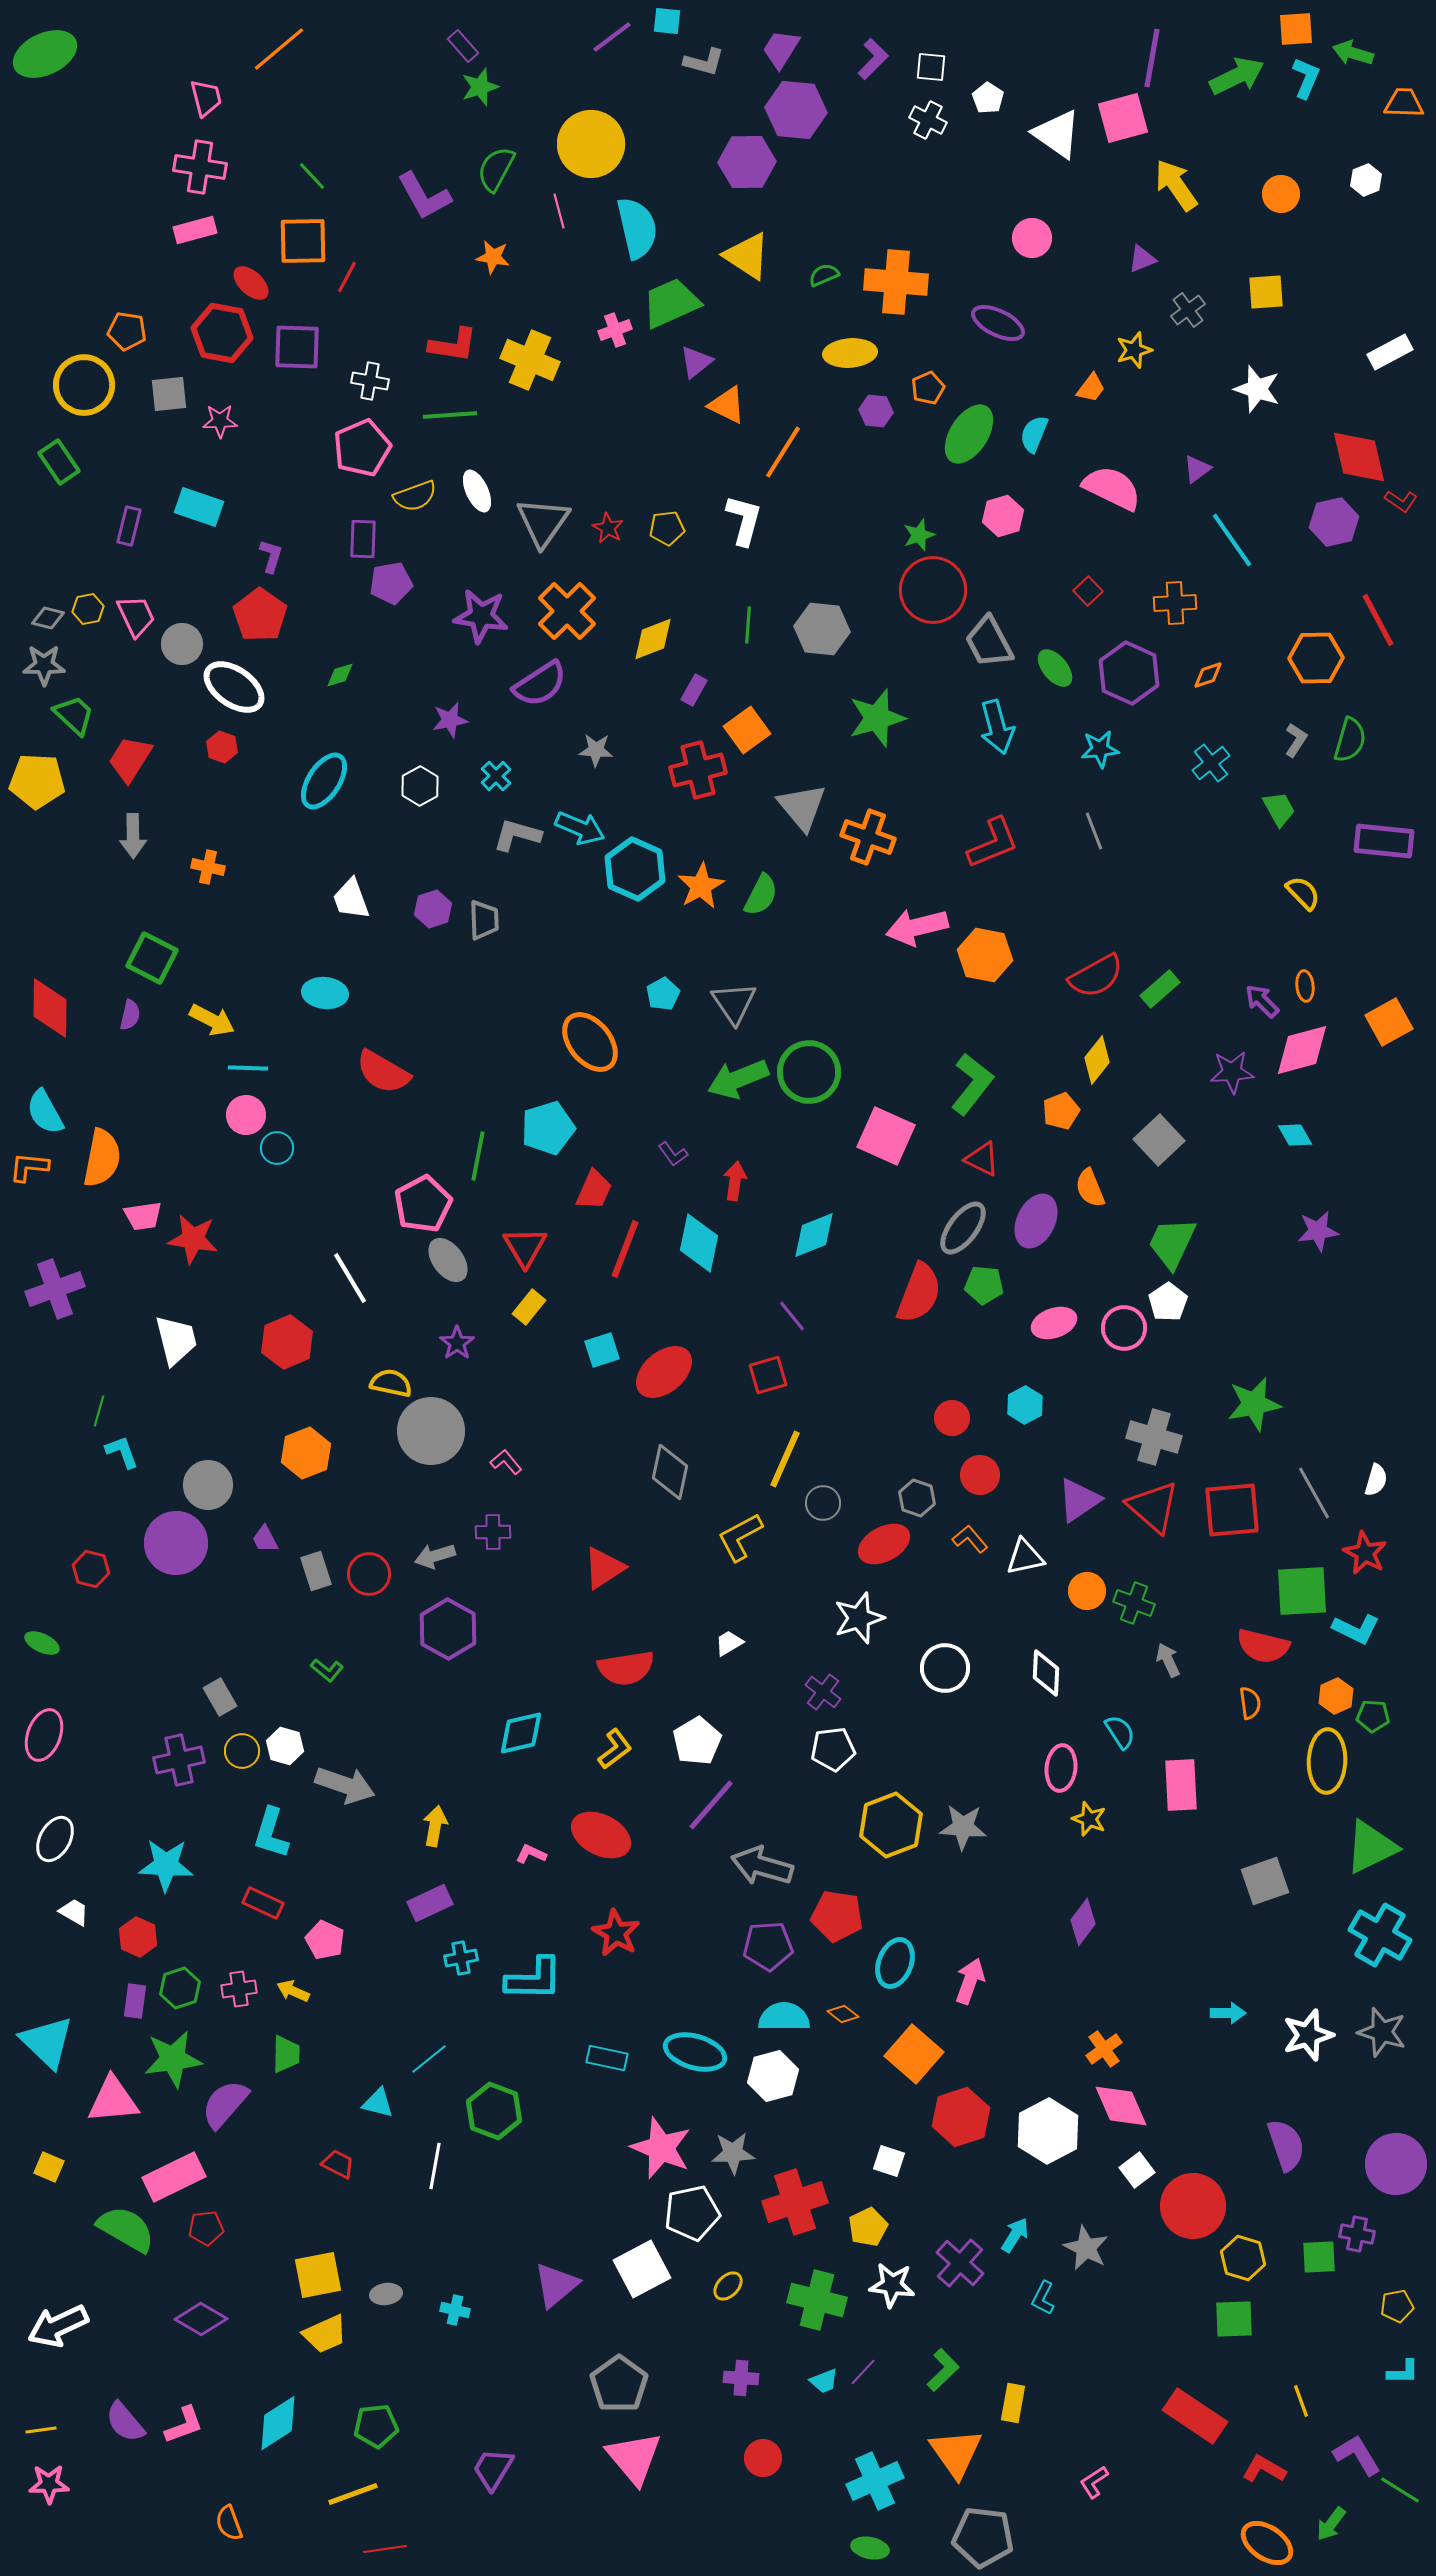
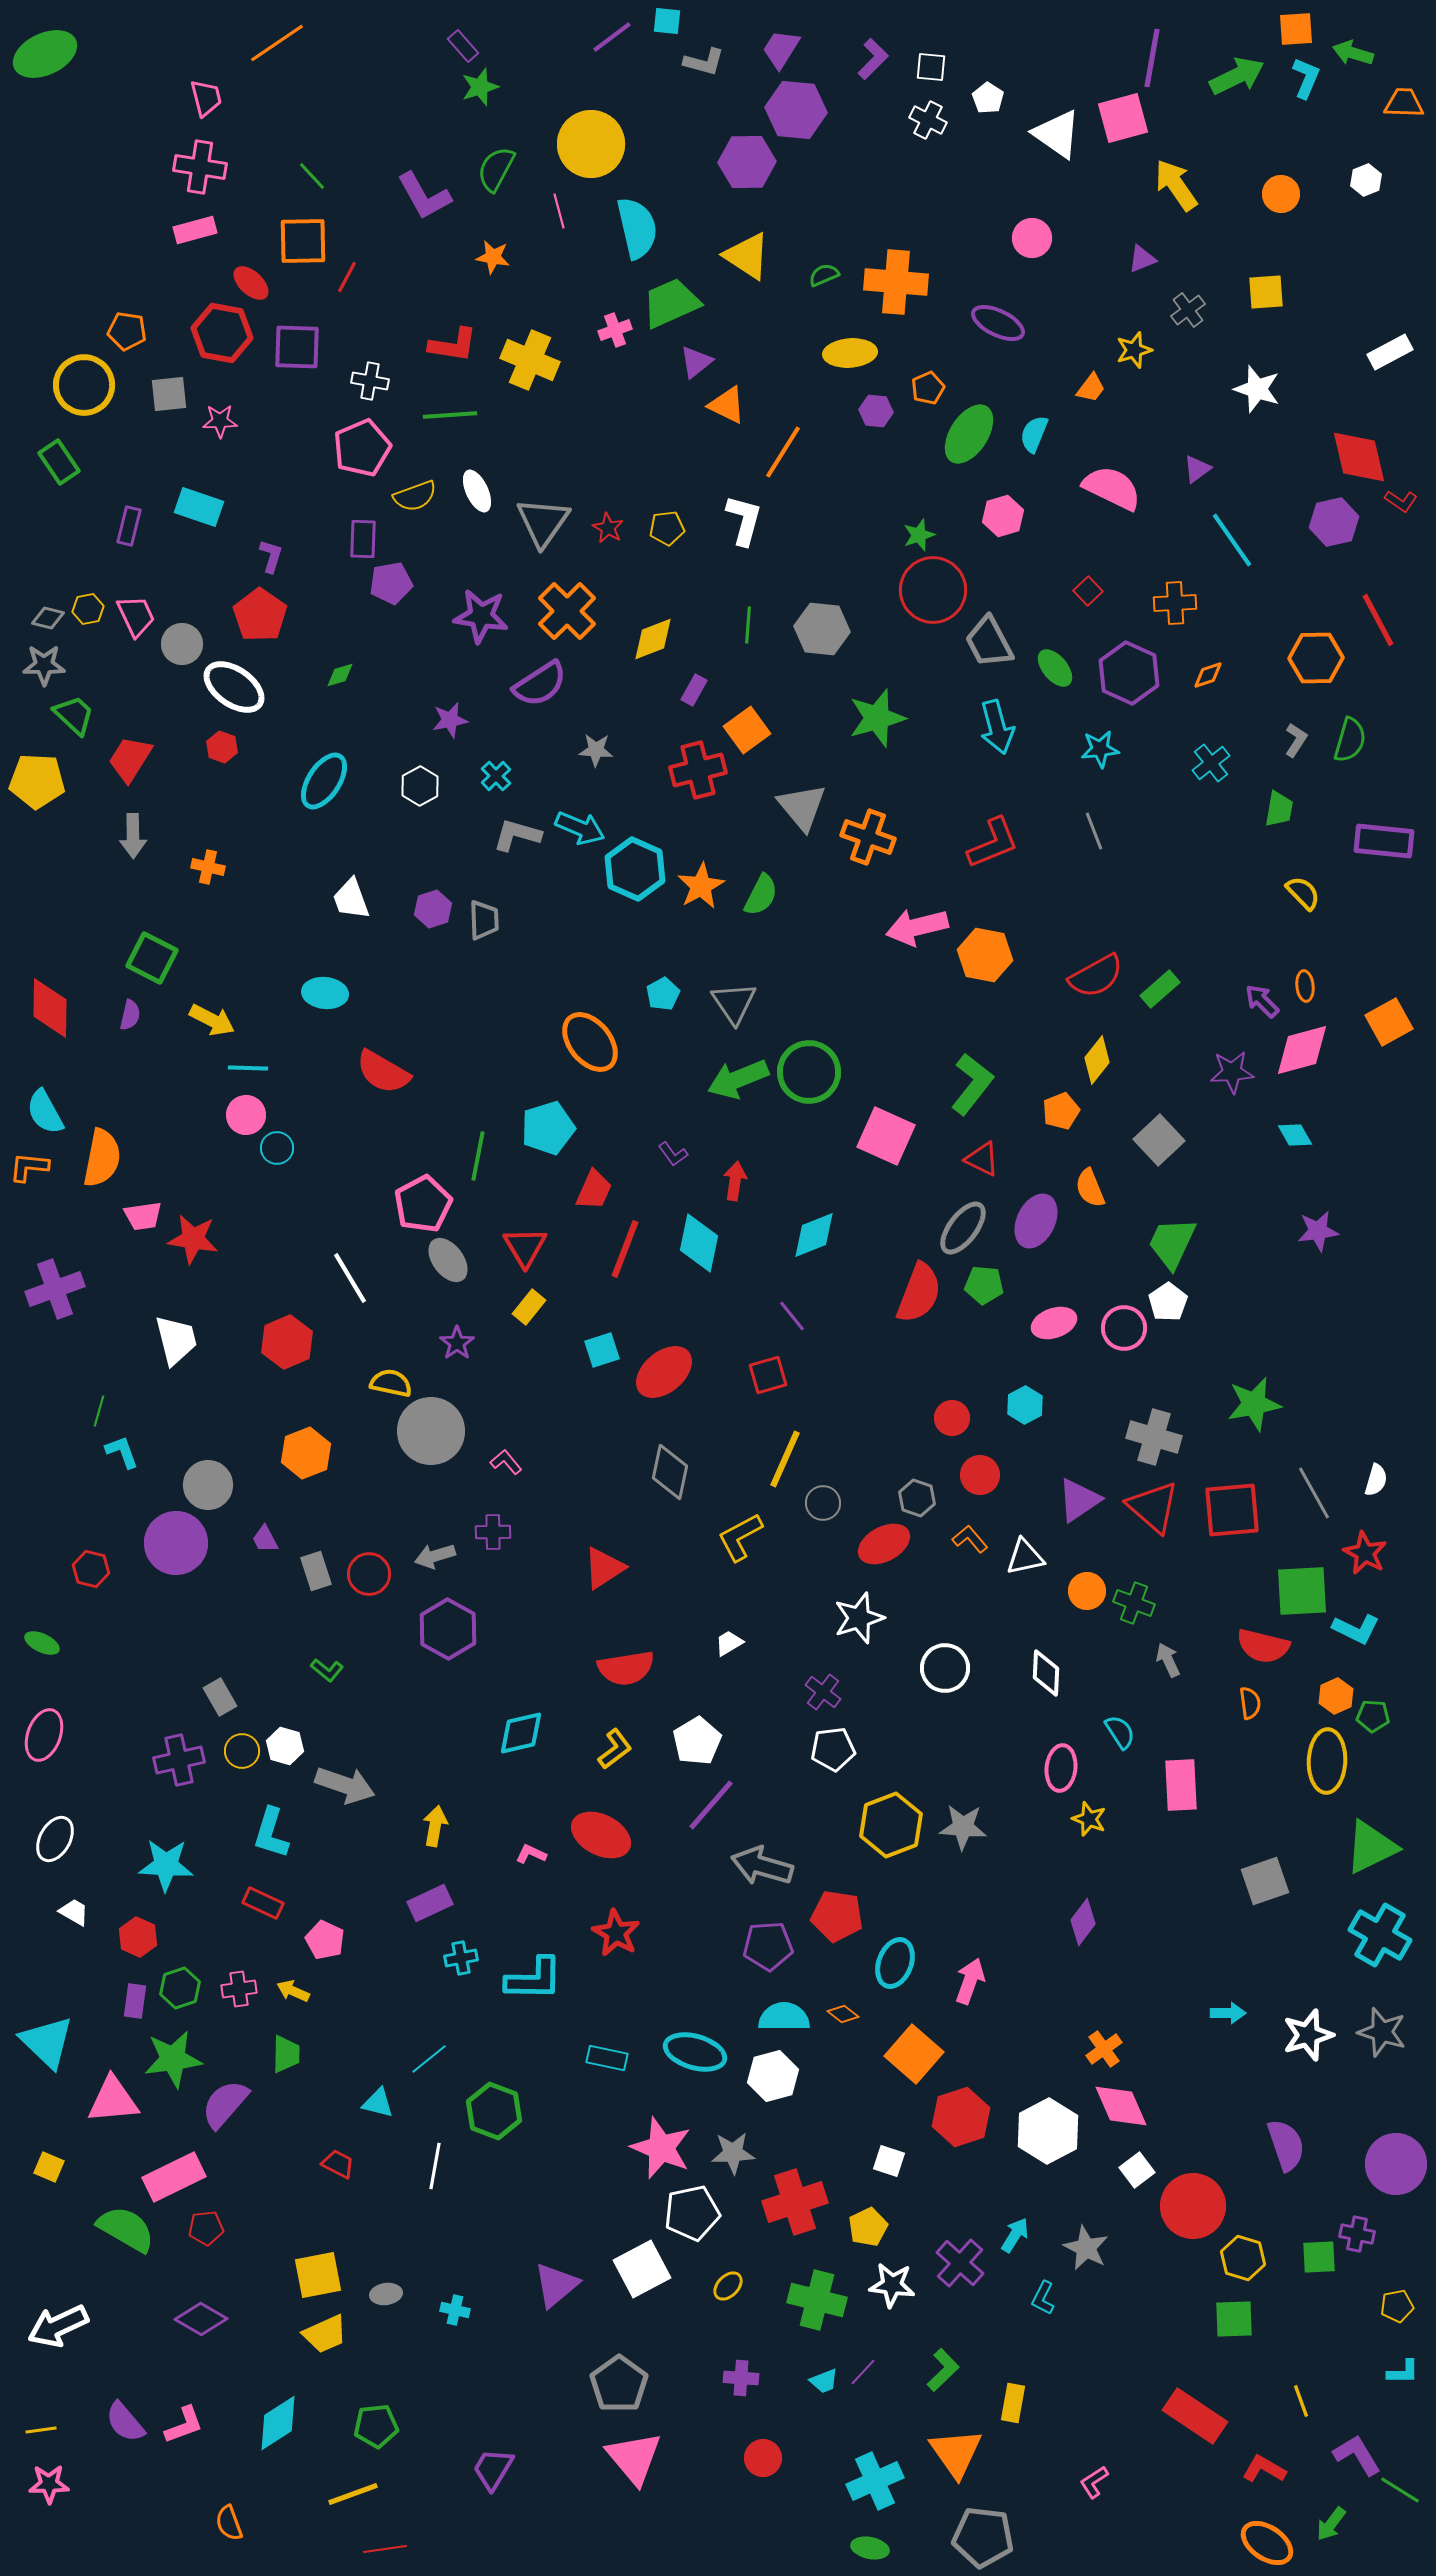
orange line at (279, 49): moved 2 px left, 6 px up; rotated 6 degrees clockwise
green trapezoid at (1279, 809): rotated 39 degrees clockwise
